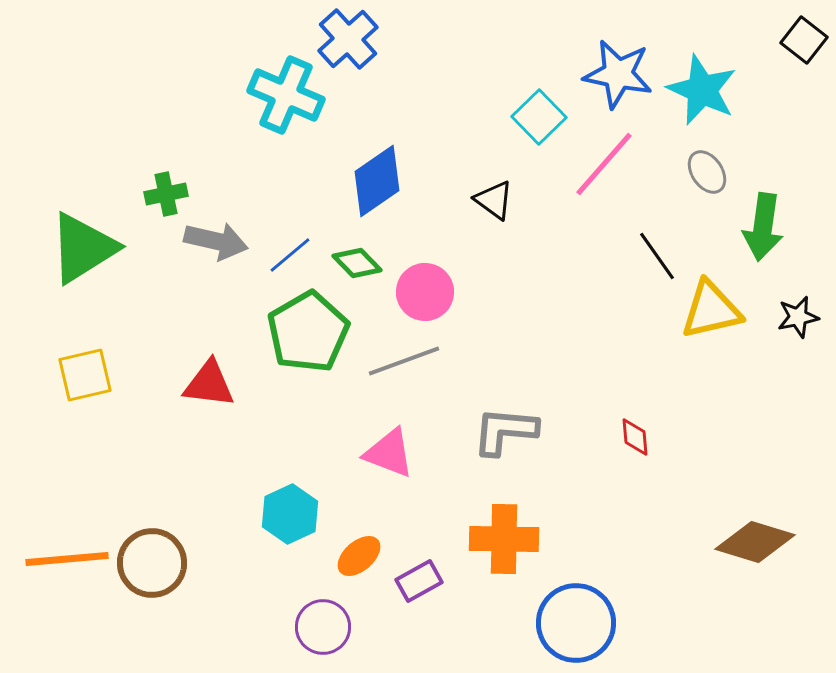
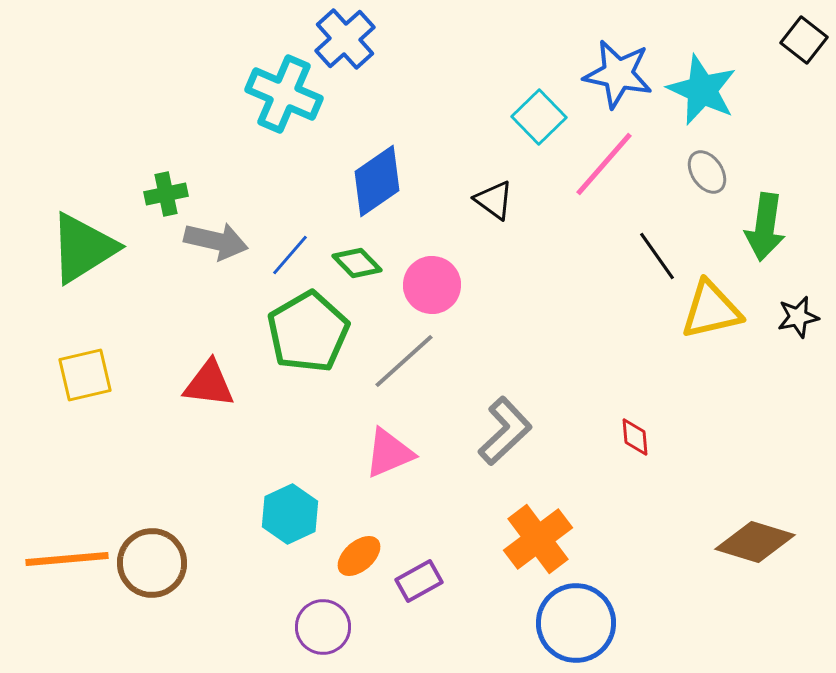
blue cross: moved 3 px left
cyan cross: moved 2 px left, 1 px up
green arrow: moved 2 px right
blue line: rotated 9 degrees counterclockwise
pink circle: moved 7 px right, 7 px up
gray line: rotated 22 degrees counterclockwise
gray L-shape: rotated 132 degrees clockwise
pink triangle: rotated 44 degrees counterclockwise
orange cross: moved 34 px right; rotated 38 degrees counterclockwise
